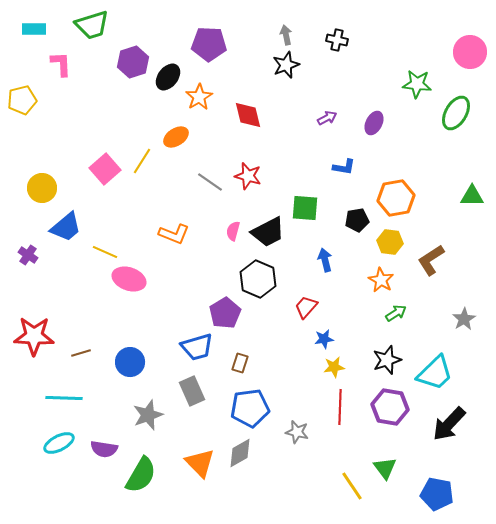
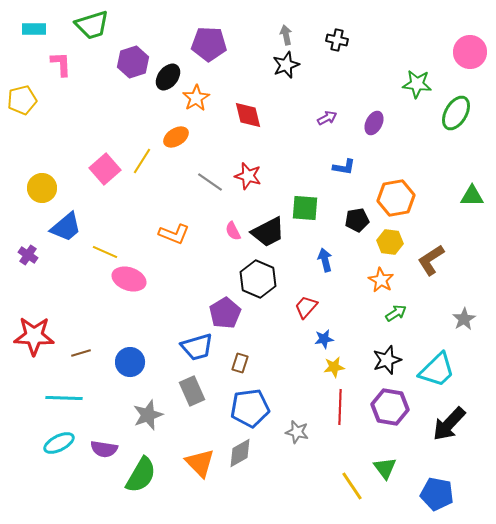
orange star at (199, 97): moved 3 px left, 1 px down
pink semicircle at (233, 231): rotated 42 degrees counterclockwise
cyan trapezoid at (435, 373): moved 2 px right, 3 px up
